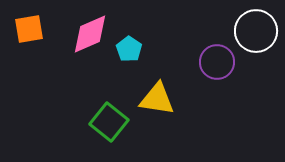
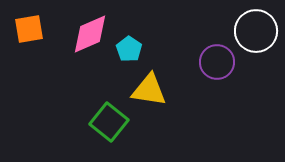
yellow triangle: moved 8 px left, 9 px up
